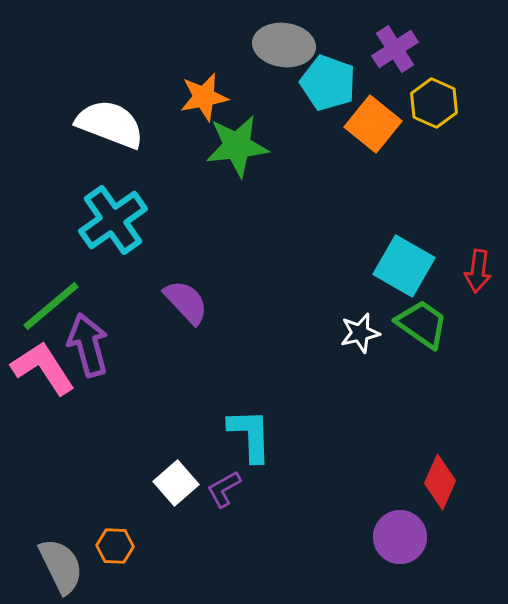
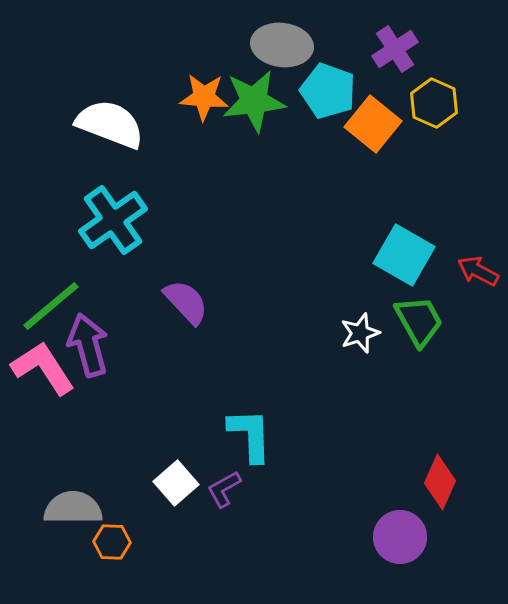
gray ellipse: moved 2 px left
cyan pentagon: moved 8 px down
orange star: rotated 15 degrees clockwise
green star: moved 17 px right, 45 px up
cyan square: moved 11 px up
red arrow: rotated 111 degrees clockwise
green trapezoid: moved 3 px left, 3 px up; rotated 26 degrees clockwise
white star: rotated 6 degrees counterclockwise
orange hexagon: moved 3 px left, 4 px up
gray semicircle: moved 12 px right, 58 px up; rotated 64 degrees counterclockwise
